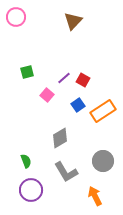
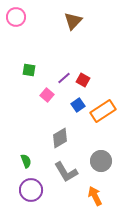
green square: moved 2 px right, 2 px up; rotated 24 degrees clockwise
gray circle: moved 2 px left
